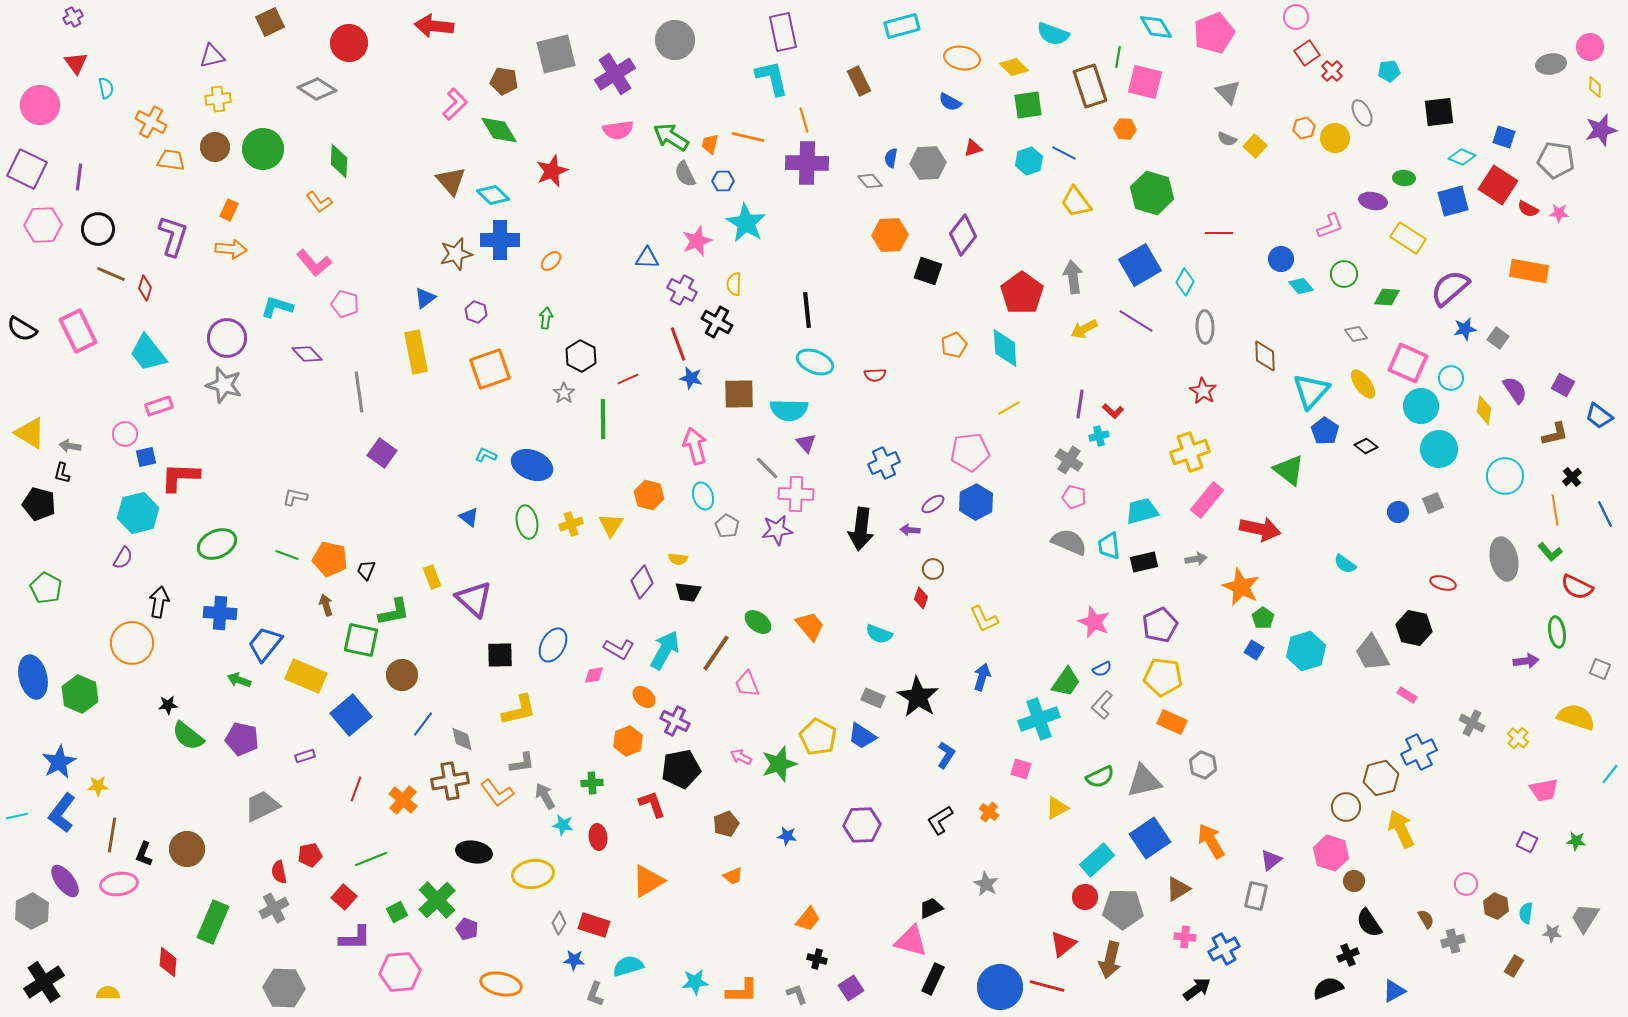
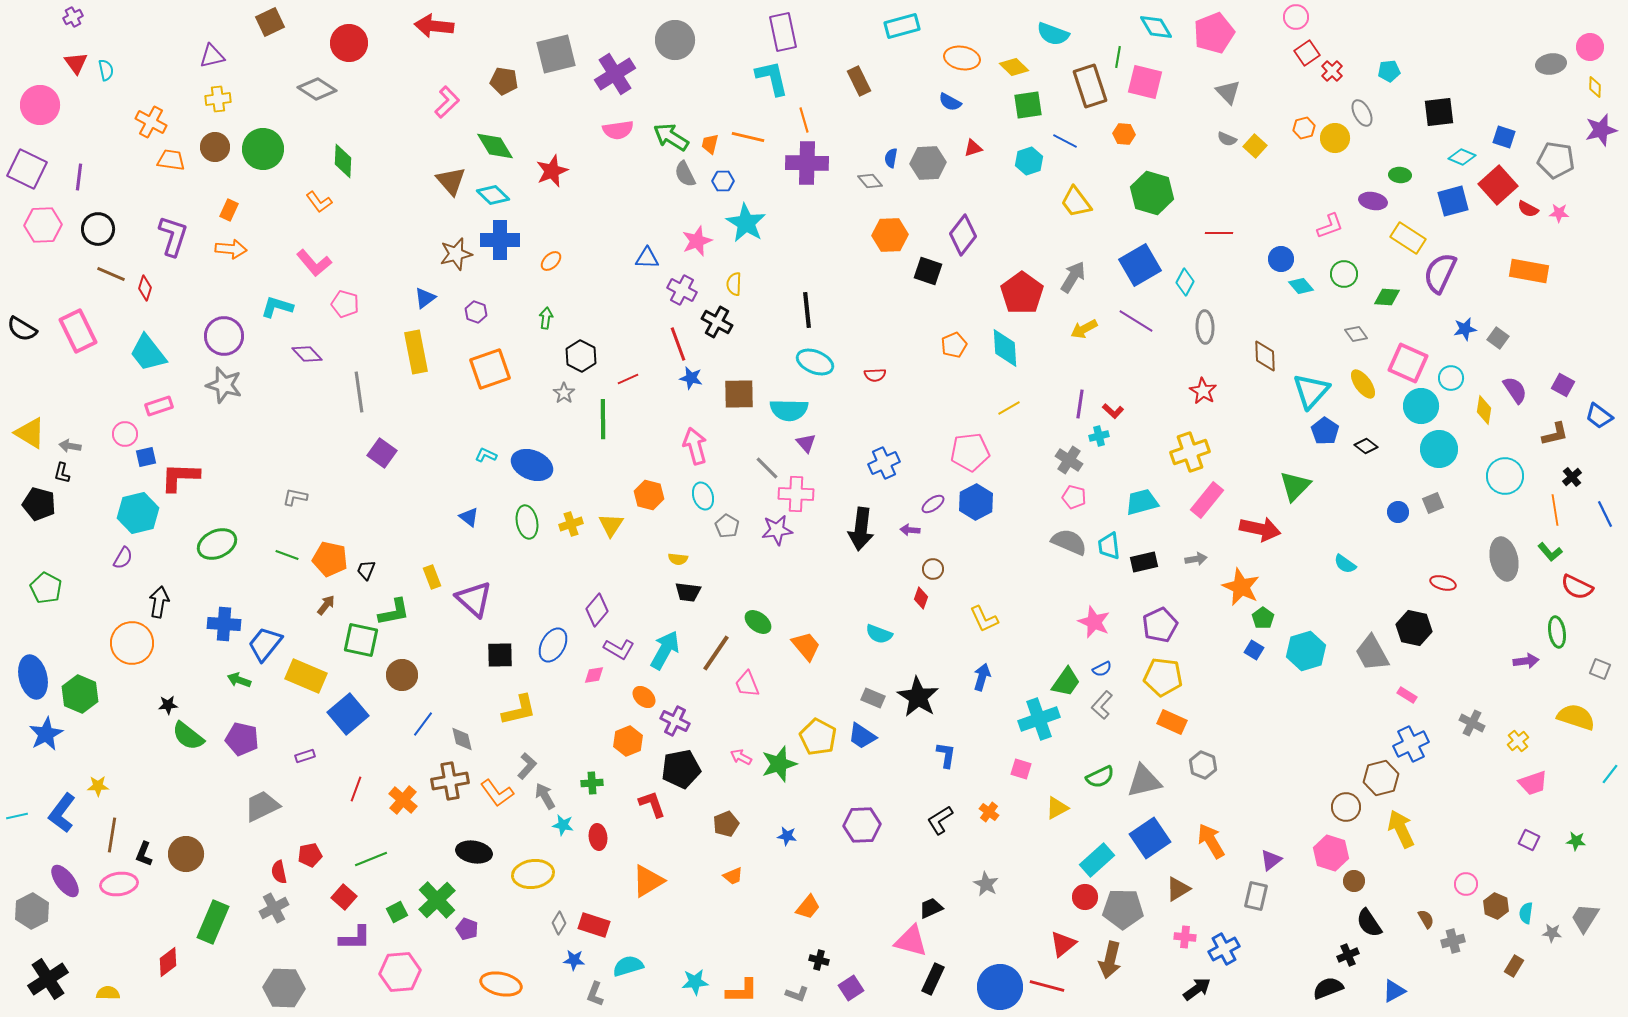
cyan semicircle at (106, 88): moved 18 px up
pink L-shape at (455, 104): moved 8 px left, 2 px up
orange hexagon at (1125, 129): moved 1 px left, 5 px down
green diamond at (499, 130): moved 4 px left, 16 px down
blue line at (1064, 153): moved 1 px right, 12 px up
green diamond at (339, 161): moved 4 px right
green ellipse at (1404, 178): moved 4 px left, 3 px up
red square at (1498, 185): rotated 15 degrees clockwise
gray arrow at (1073, 277): rotated 40 degrees clockwise
purple semicircle at (1450, 288): moved 10 px left, 15 px up; rotated 24 degrees counterclockwise
purple circle at (227, 338): moved 3 px left, 2 px up
green triangle at (1289, 470): moved 6 px right, 16 px down; rotated 36 degrees clockwise
cyan trapezoid at (1142, 511): moved 9 px up
purple diamond at (642, 582): moved 45 px left, 28 px down
brown arrow at (326, 605): rotated 55 degrees clockwise
blue cross at (220, 613): moved 4 px right, 11 px down
orange trapezoid at (810, 626): moved 4 px left, 20 px down
blue square at (351, 715): moved 3 px left, 1 px up
yellow cross at (1518, 738): moved 3 px down; rotated 10 degrees clockwise
blue cross at (1419, 752): moved 8 px left, 8 px up
blue L-shape at (946, 755): rotated 24 degrees counterclockwise
blue star at (59, 762): moved 13 px left, 28 px up
gray L-shape at (522, 763): moved 5 px right, 3 px down; rotated 40 degrees counterclockwise
pink trapezoid at (1544, 790): moved 11 px left, 7 px up; rotated 8 degrees counterclockwise
purple square at (1527, 842): moved 2 px right, 2 px up
brown circle at (187, 849): moved 1 px left, 5 px down
orange trapezoid at (808, 919): moved 12 px up
black cross at (817, 959): moved 2 px right, 1 px down
red diamond at (168, 962): rotated 48 degrees clockwise
black cross at (44, 982): moved 4 px right, 3 px up
gray L-shape at (797, 994): rotated 130 degrees clockwise
